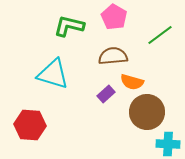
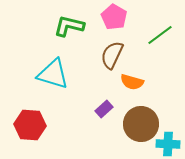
brown semicircle: moved 1 px left, 1 px up; rotated 60 degrees counterclockwise
purple rectangle: moved 2 px left, 15 px down
brown circle: moved 6 px left, 12 px down
